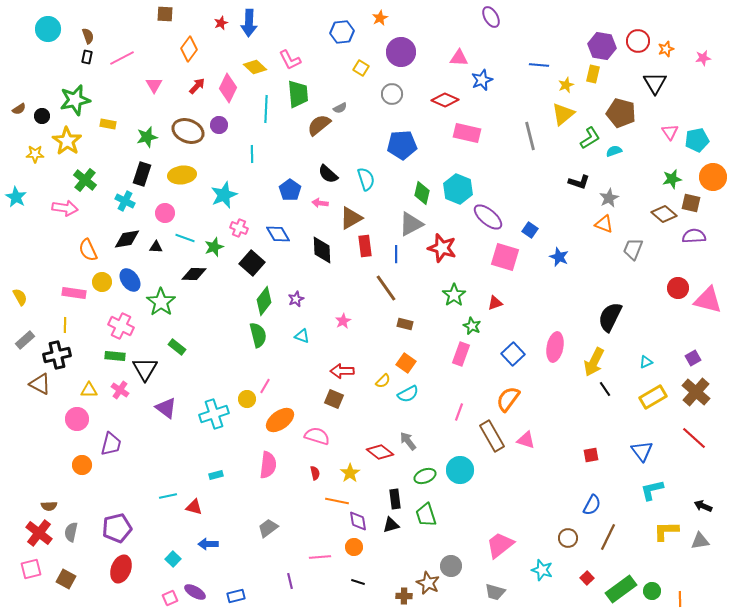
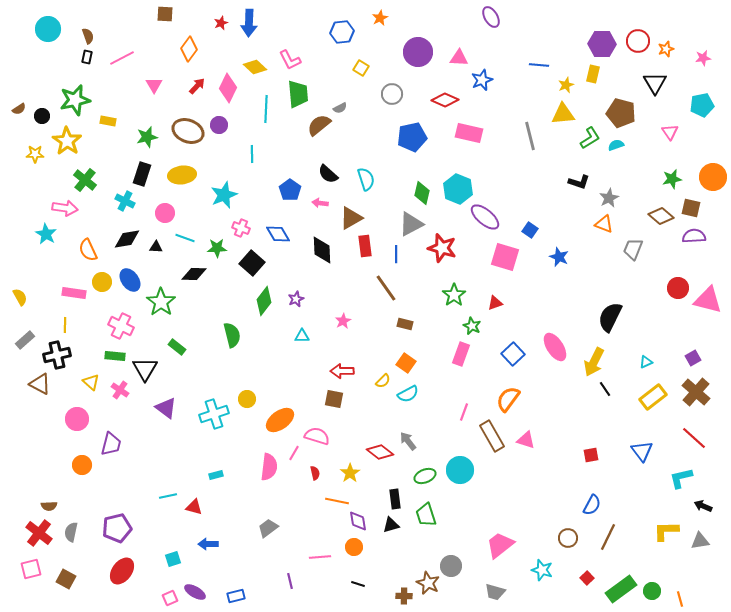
purple hexagon at (602, 46): moved 2 px up; rotated 8 degrees counterclockwise
purple circle at (401, 52): moved 17 px right
yellow triangle at (563, 114): rotated 35 degrees clockwise
yellow rectangle at (108, 124): moved 3 px up
pink rectangle at (467, 133): moved 2 px right
cyan pentagon at (697, 140): moved 5 px right, 35 px up
blue pentagon at (402, 145): moved 10 px right, 8 px up; rotated 8 degrees counterclockwise
cyan semicircle at (614, 151): moved 2 px right, 6 px up
cyan star at (16, 197): moved 30 px right, 37 px down
brown square at (691, 203): moved 5 px down
brown diamond at (664, 214): moved 3 px left, 2 px down
purple ellipse at (488, 217): moved 3 px left
pink cross at (239, 228): moved 2 px right
green star at (214, 247): moved 3 px right, 1 px down; rotated 18 degrees clockwise
green semicircle at (258, 335): moved 26 px left
cyan triangle at (302, 336): rotated 21 degrees counterclockwise
pink ellipse at (555, 347): rotated 44 degrees counterclockwise
pink line at (265, 386): moved 29 px right, 67 px down
yellow triangle at (89, 390): moved 2 px right, 8 px up; rotated 42 degrees clockwise
yellow rectangle at (653, 397): rotated 8 degrees counterclockwise
brown square at (334, 399): rotated 12 degrees counterclockwise
pink line at (459, 412): moved 5 px right
pink semicircle at (268, 465): moved 1 px right, 2 px down
cyan L-shape at (652, 490): moved 29 px right, 12 px up
cyan square at (173, 559): rotated 28 degrees clockwise
red ellipse at (121, 569): moved 1 px right, 2 px down; rotated 16 degrees clockwise
black line at (358, 582): moved 2 px down
orange line at (680, 599): rotated 14 degrees counterclockwise
